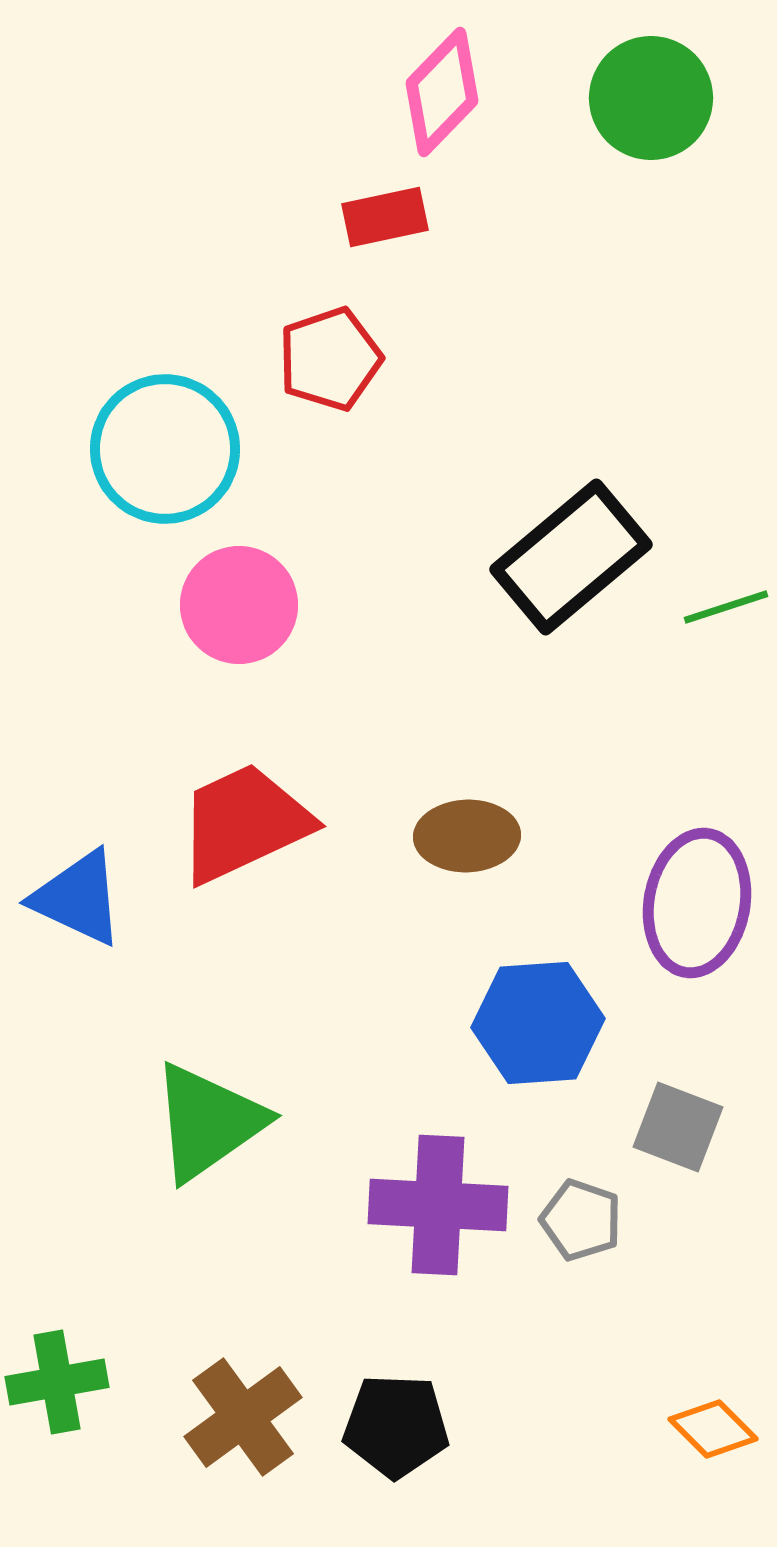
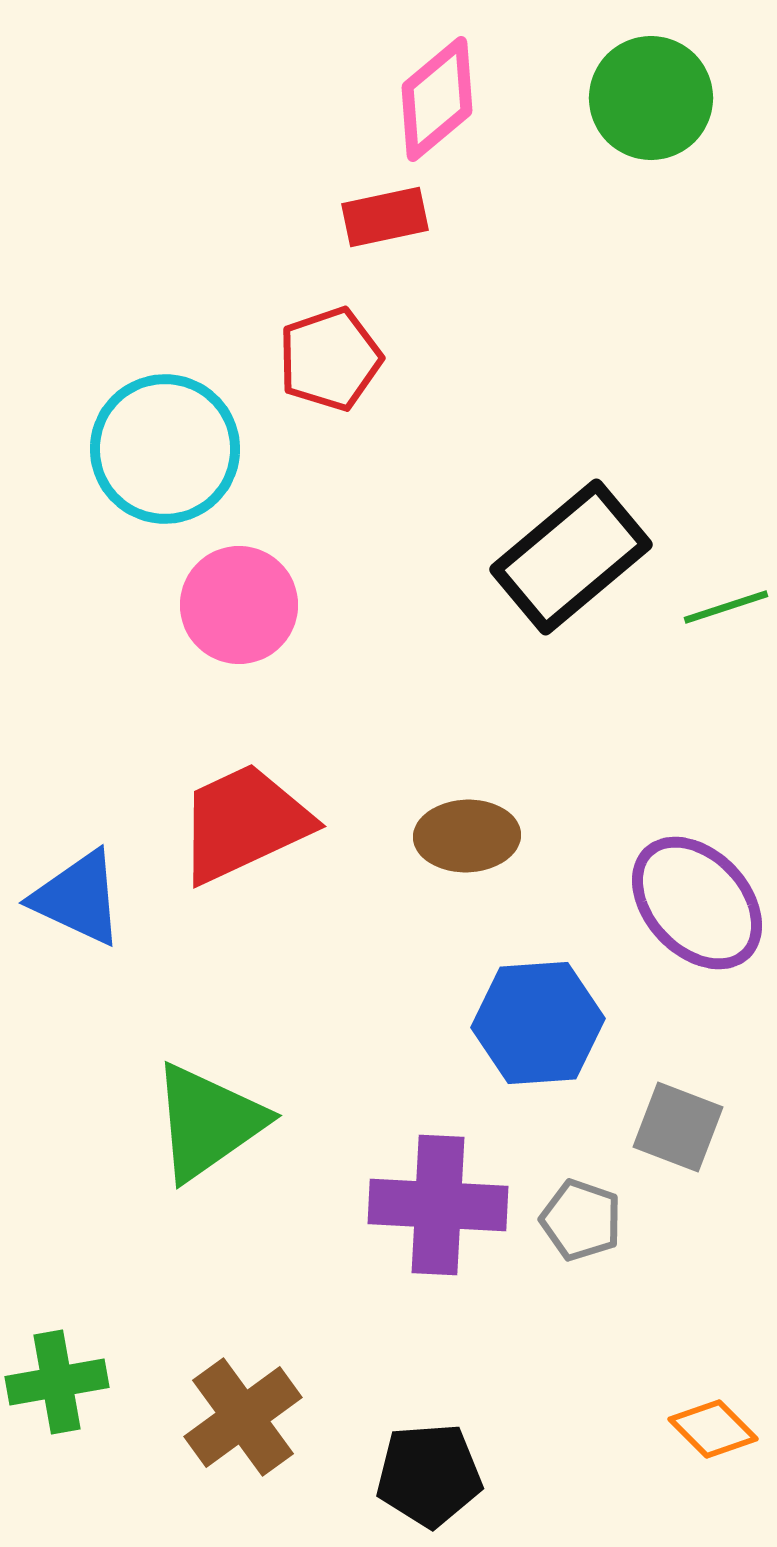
pink diamond: moved 5 px left, 7 px down; rotated 6 degrees clockwise
purple ellipse: rotated 53 degrees counterclockwise
black pentagon: moved 33 px right, 49 px down; rotated 6 degrees counterclockwise
